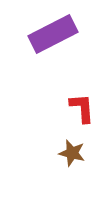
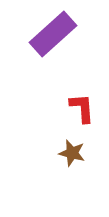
purple rectangle: rotated 15 degrees counterclockwise
